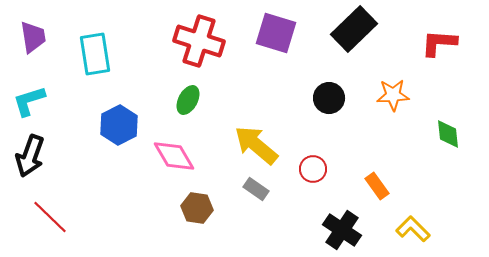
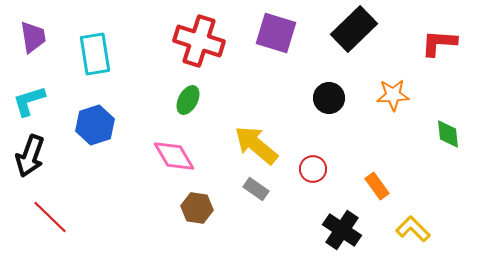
blue hexagon: moved 24 px left; rotated 9 degrees clockwise
